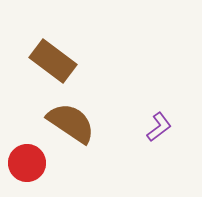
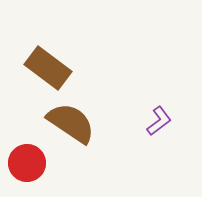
brown rectangle: moved 5 px left, 7 px down
purple L-shape: moved 6 px up
